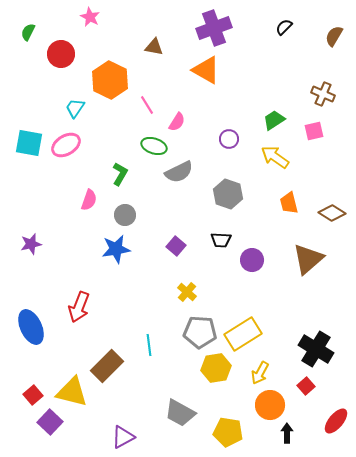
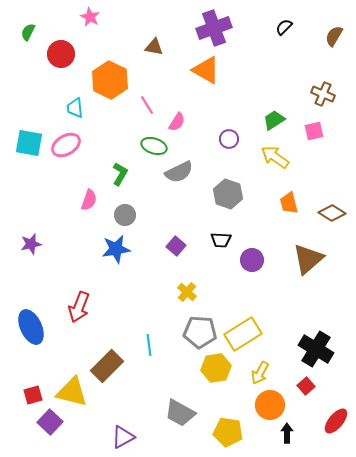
cyan trapezoid at (75, 108): rotated 40 degrees counterclockwise
red square at (33, 395): rotated 24 degrees clockwise
